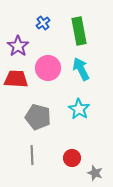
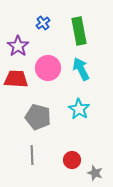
red circle: moved 2 px down
